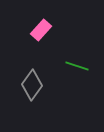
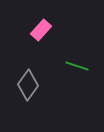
gray diamond: moved 4 px left
